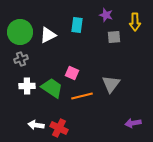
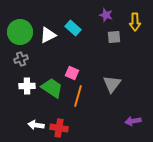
cyan rectangle: moved 4 px left, 3 px down; rotated 56 degrees counterclockwise
gray triangle: moved 1 px right
orange line: moved 4 px left; rotated 60 degrees counterclockwise
purple arrow: moved 2 px up
red cross: rotated 18 degrees counterclockwise
